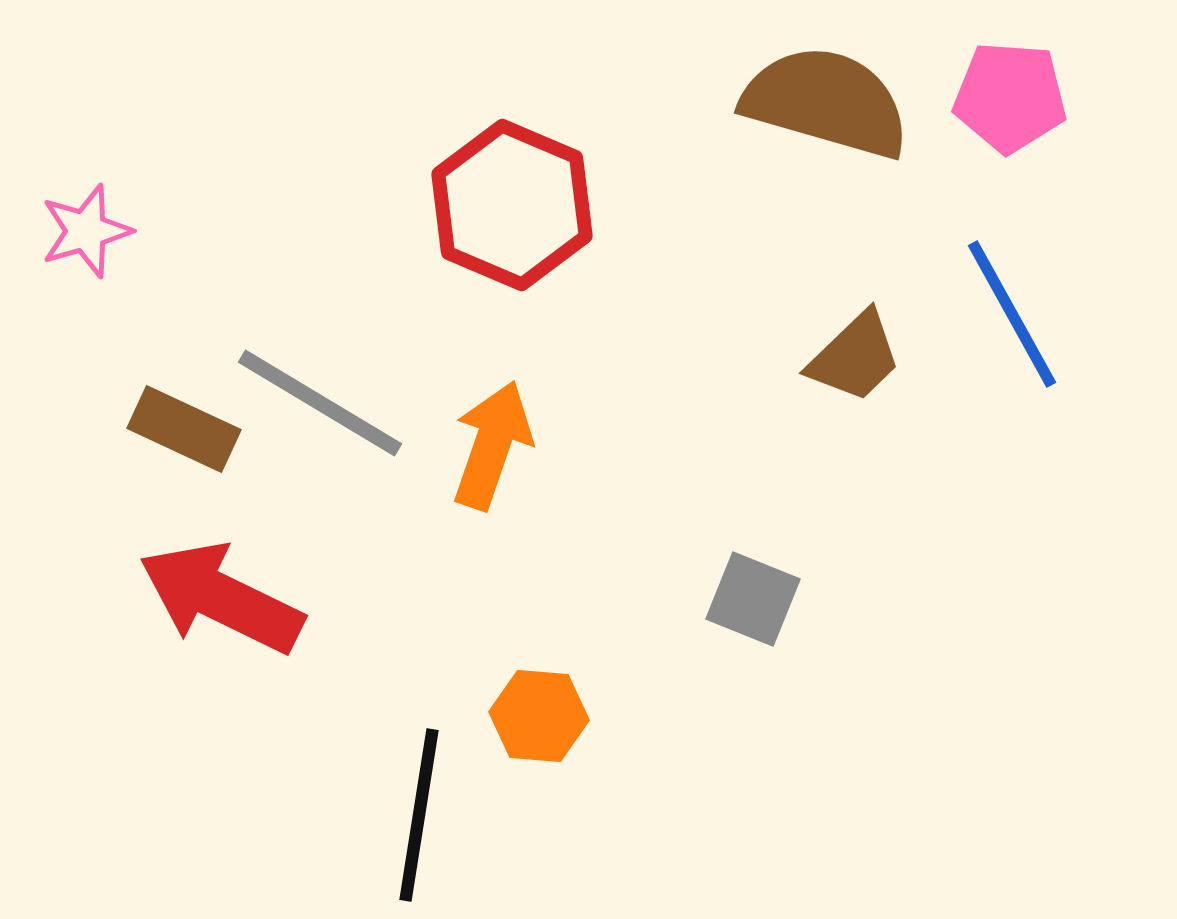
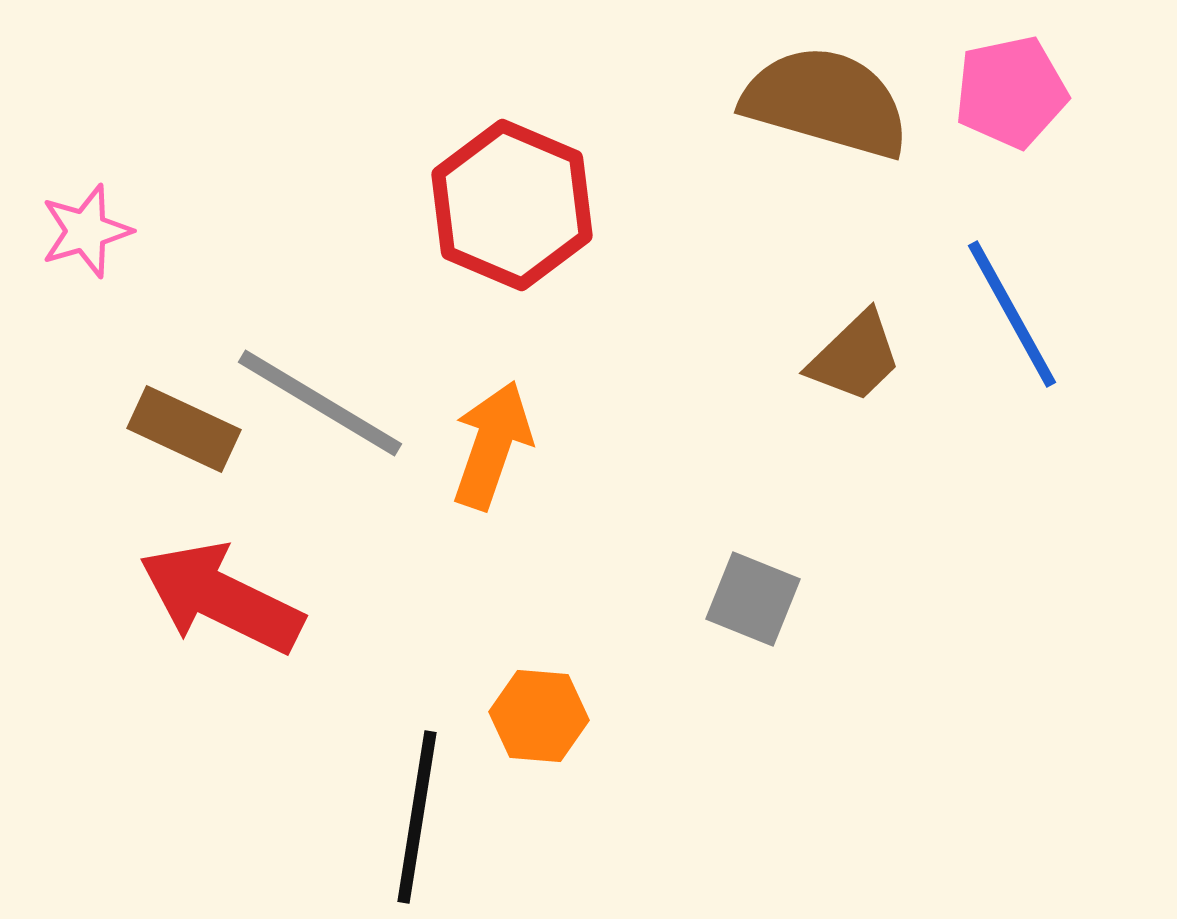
pink pentagon: moved 1 px right, 5 px up; rotated 16 degrees counterclockwise
black line: moved 2 px left, 2 px down
